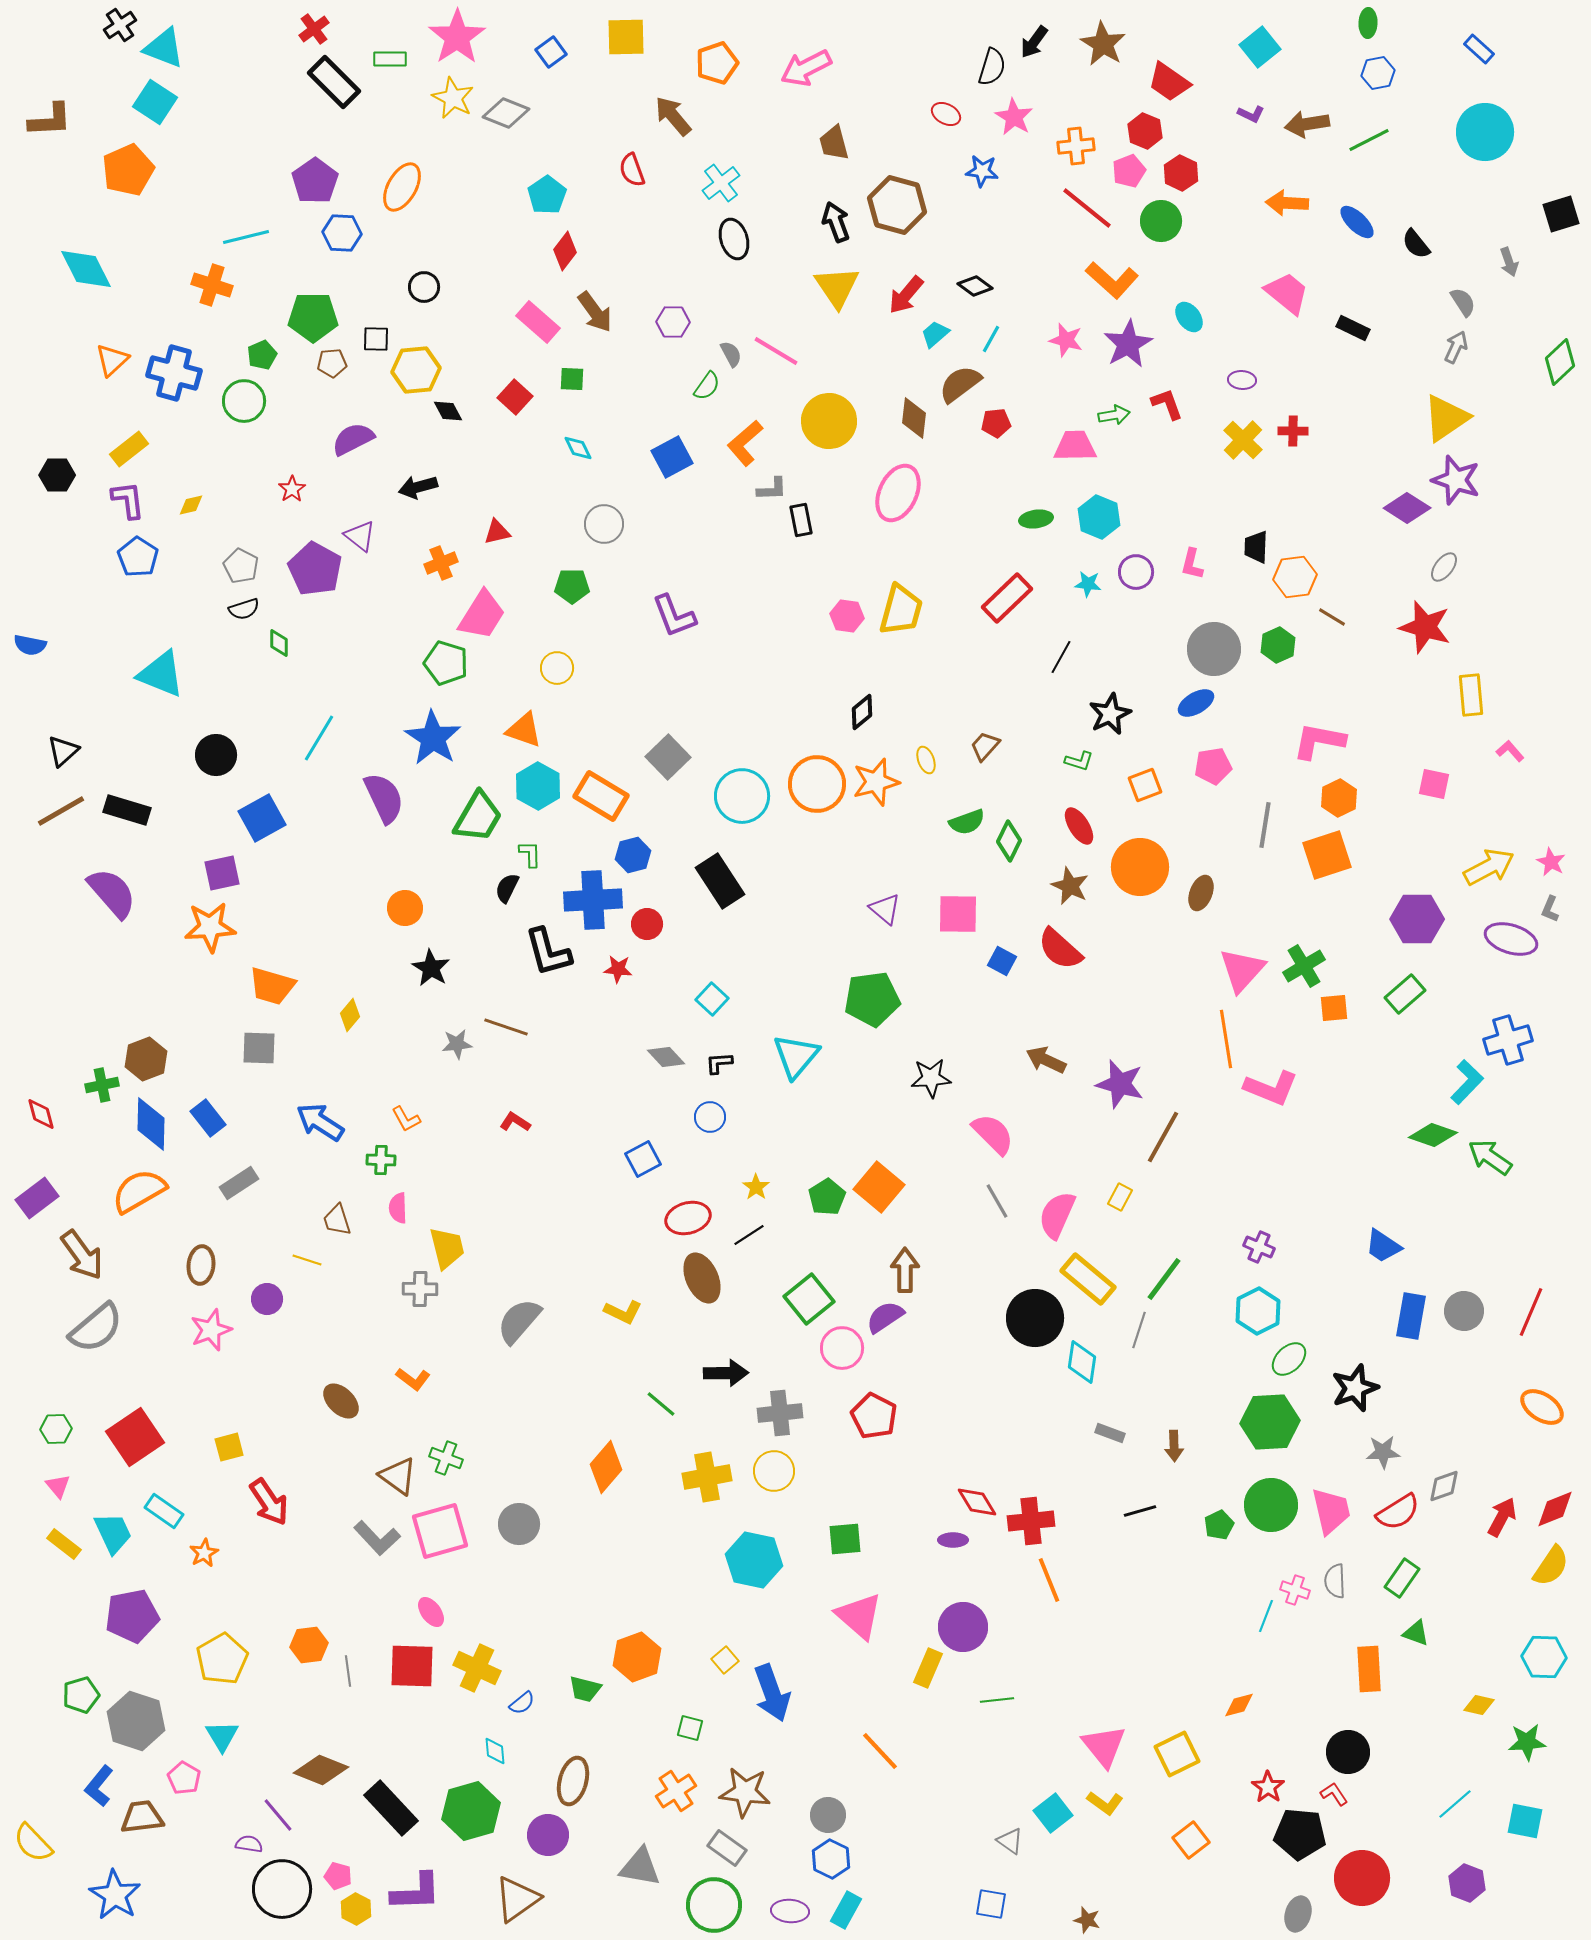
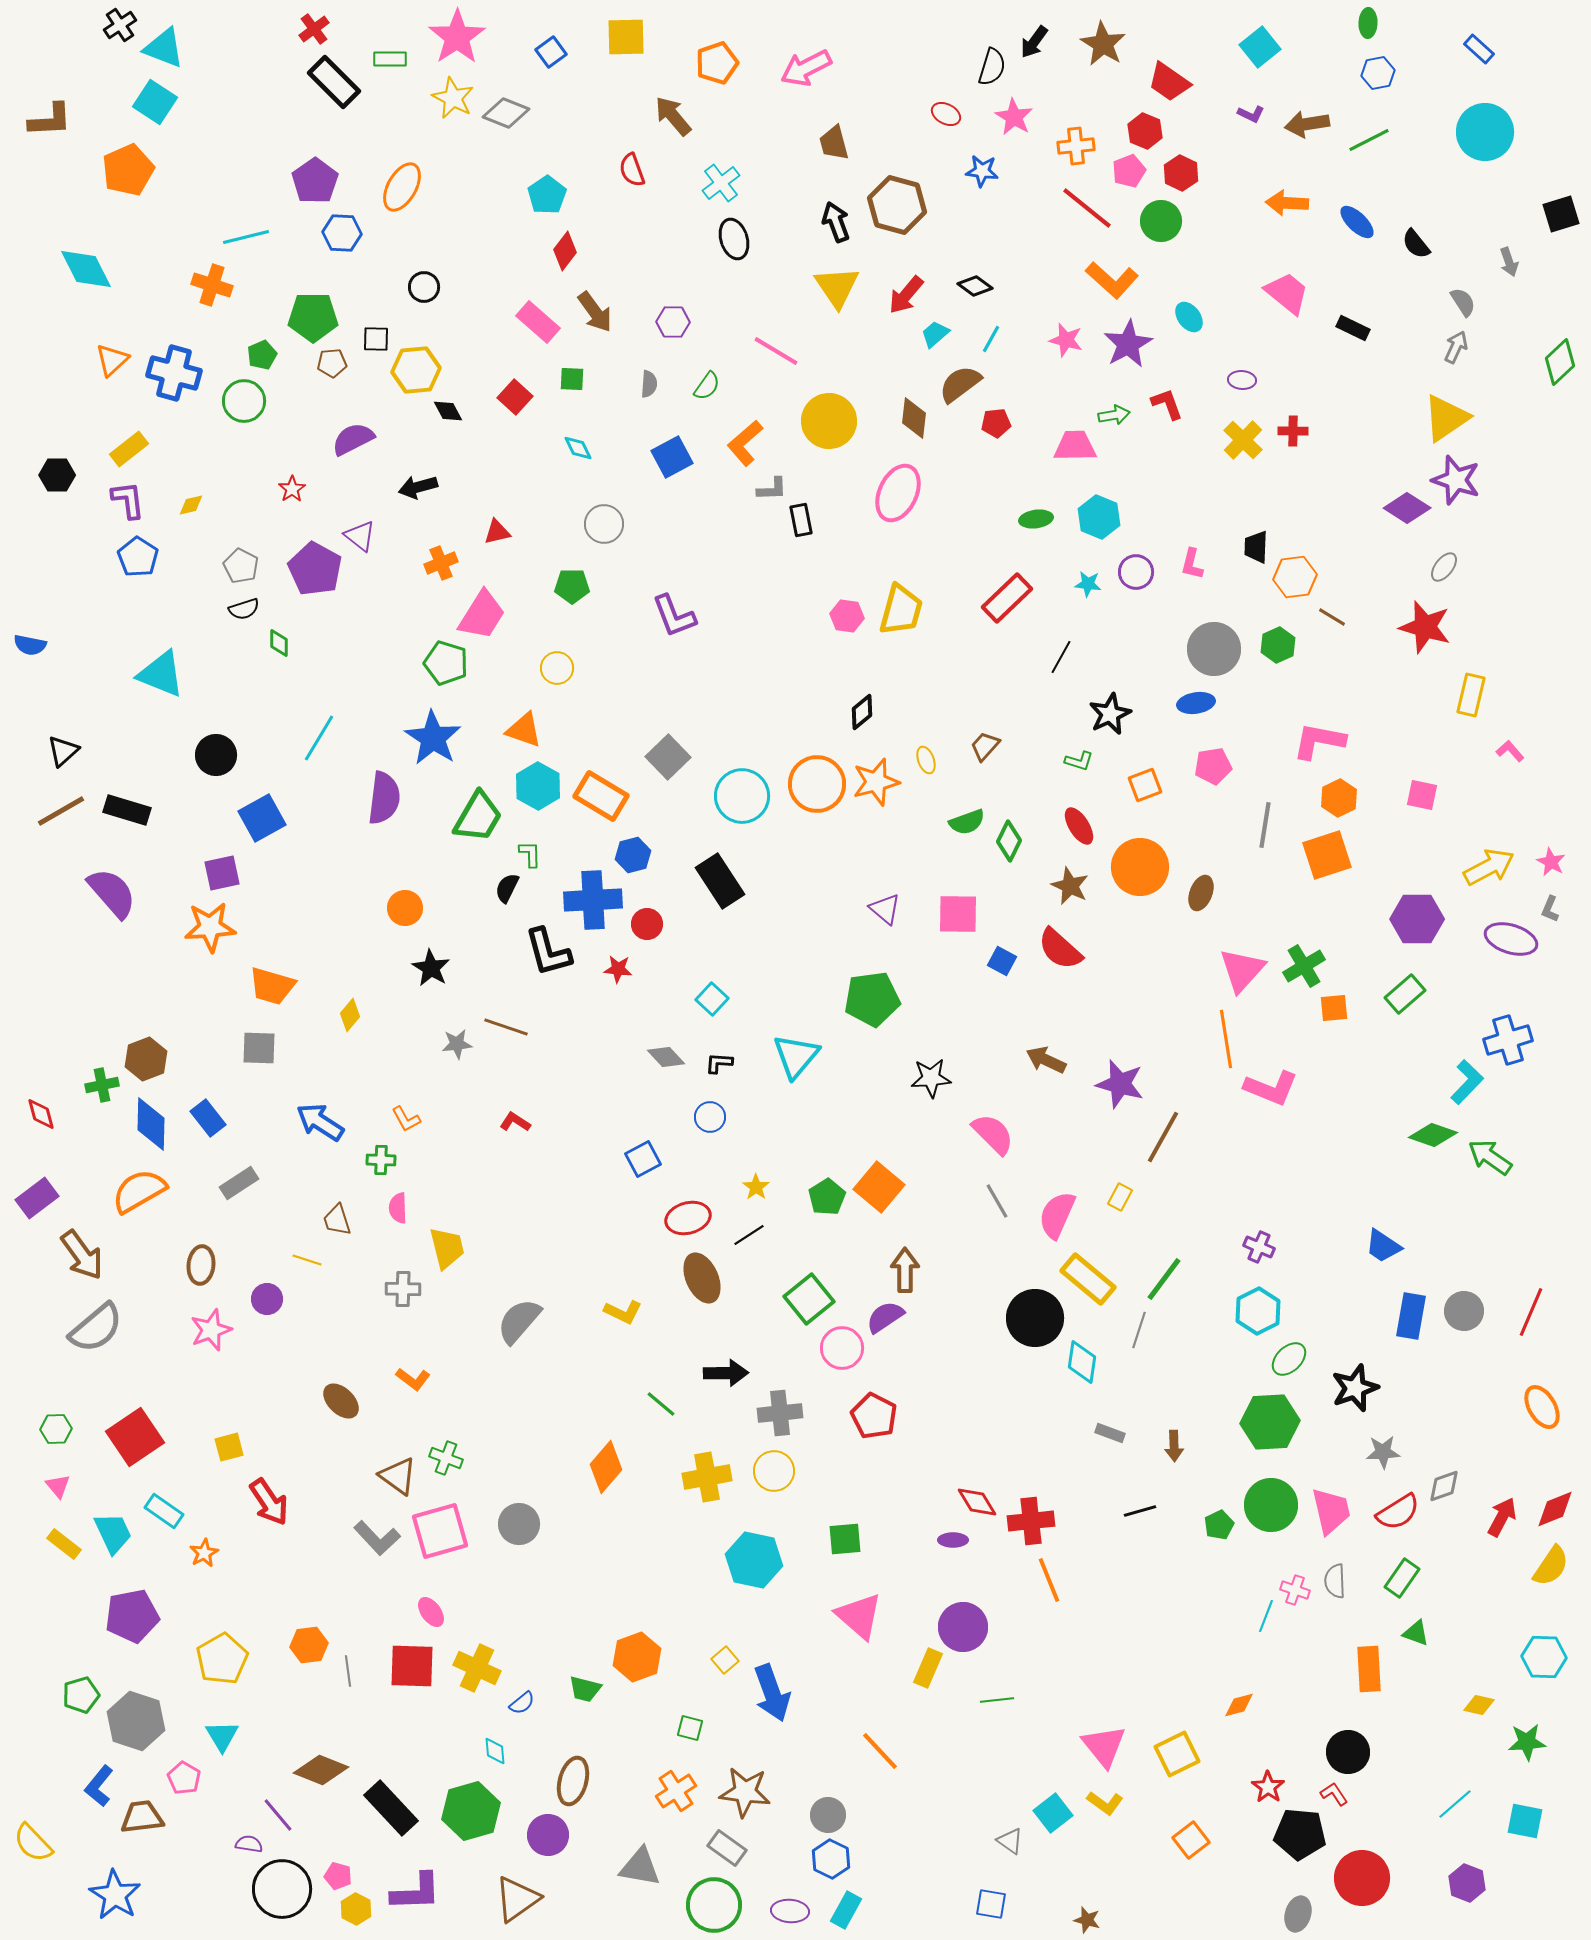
gray semicircle at (731, 354): moved 82 px left, 30 px down; rotated 32 degrees clockwise
yellow rectangle at (1471, 695): rotated 18 degrees clockwise
blue ellipse at (1196, 703): rotated 21 degrees clockwise
pink square at (1434, 784): moved 12 px left, 11 px down
purple semicircle at (384, 798): rotated 32 degrees clockwise
black L-shape at (719, 1063): rotated 8 degrees clockwise
gray cross at (420, 1289): moved 17 px left
orange ellipse at (1542, 1407): rotated 27 degrees clockwise
